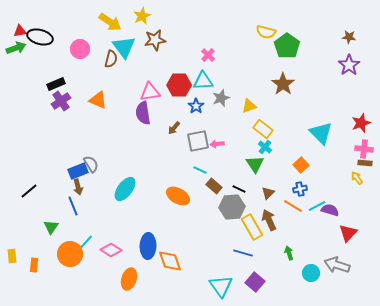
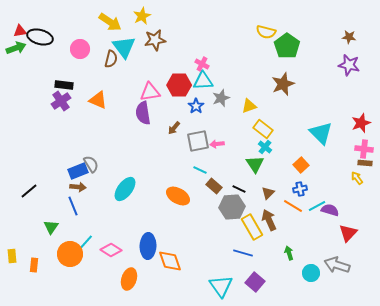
pink cross at (208, 55): moved 6 px left, 9 px down; rotated 16 degrees counterclockwise
purple star at (349, 65): rotated 25 degrees counterclockwise
black rectangle at (56, 84): moved 8 px right, 1 px down; rotated 30 degrees clockwise
brown star at (283, 84): rotated 15 degrees clockwise
brown arrow at (78, 187): rotated 70 degrees counterclockwise
